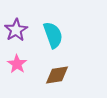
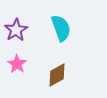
cyan semicircle: moved 8 px right, 7 px up
brown diamond: rotated 20 degrees counterclockwise
